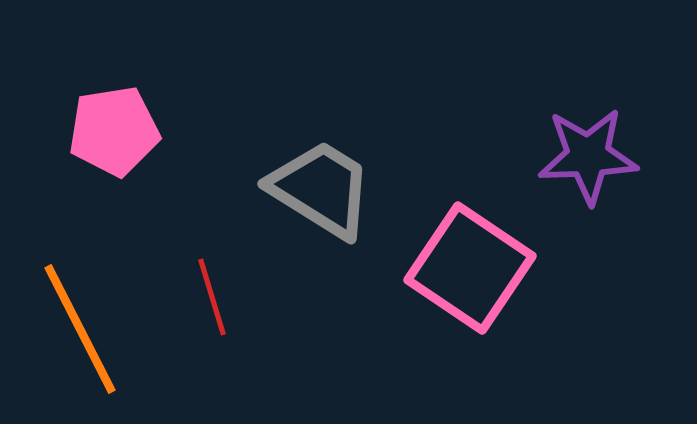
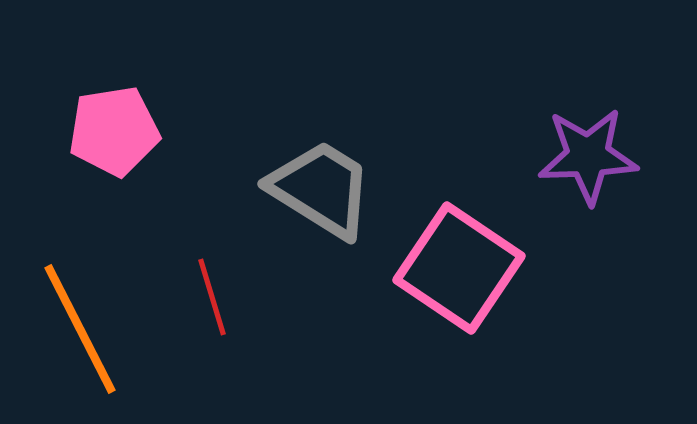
pink square: moved 11 px left
